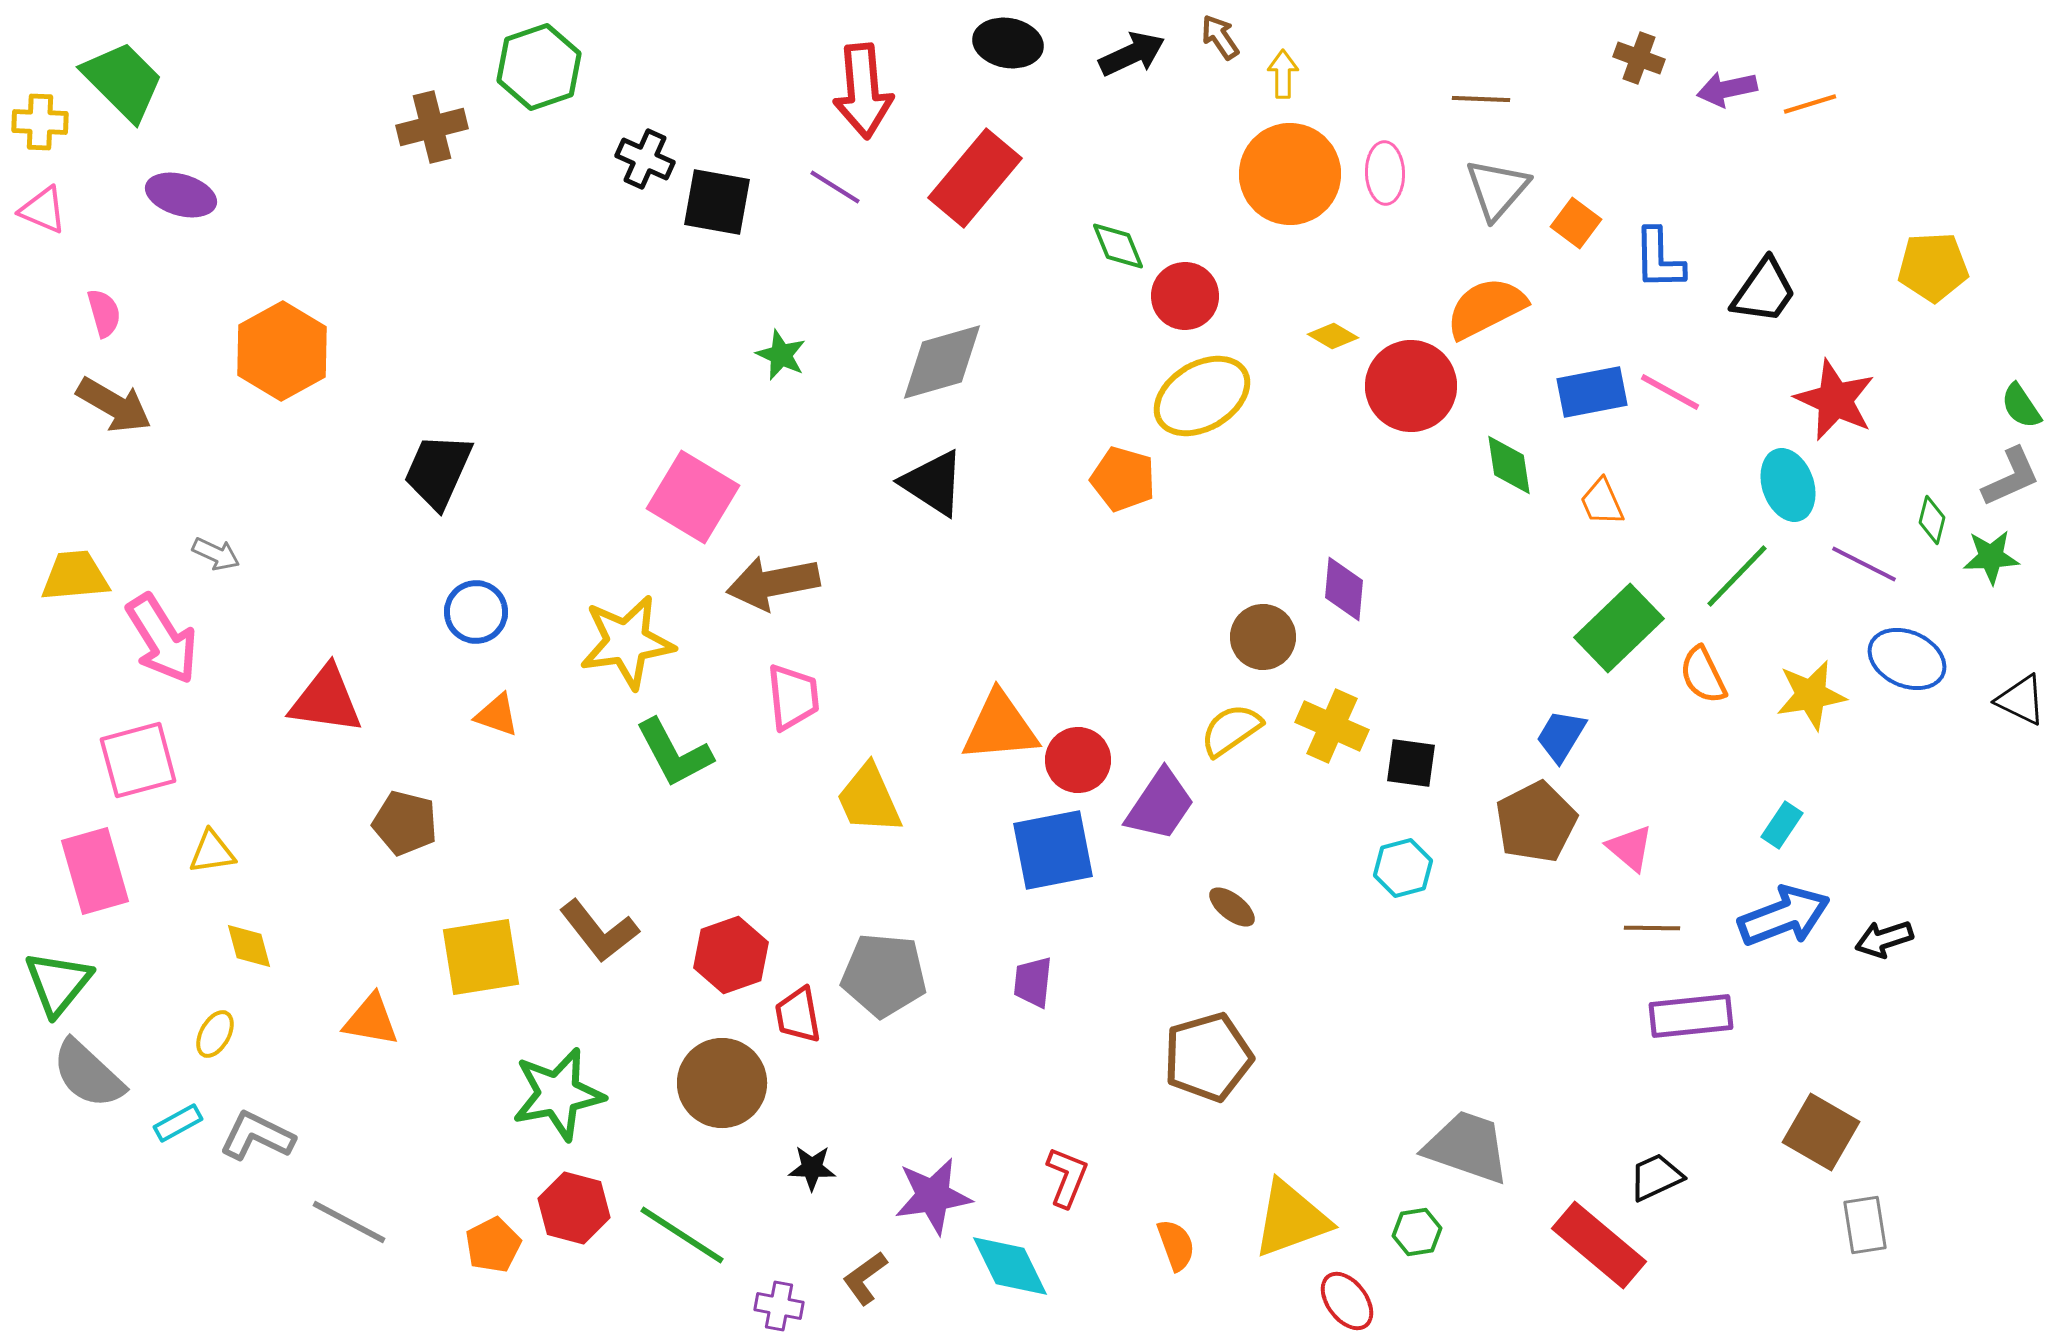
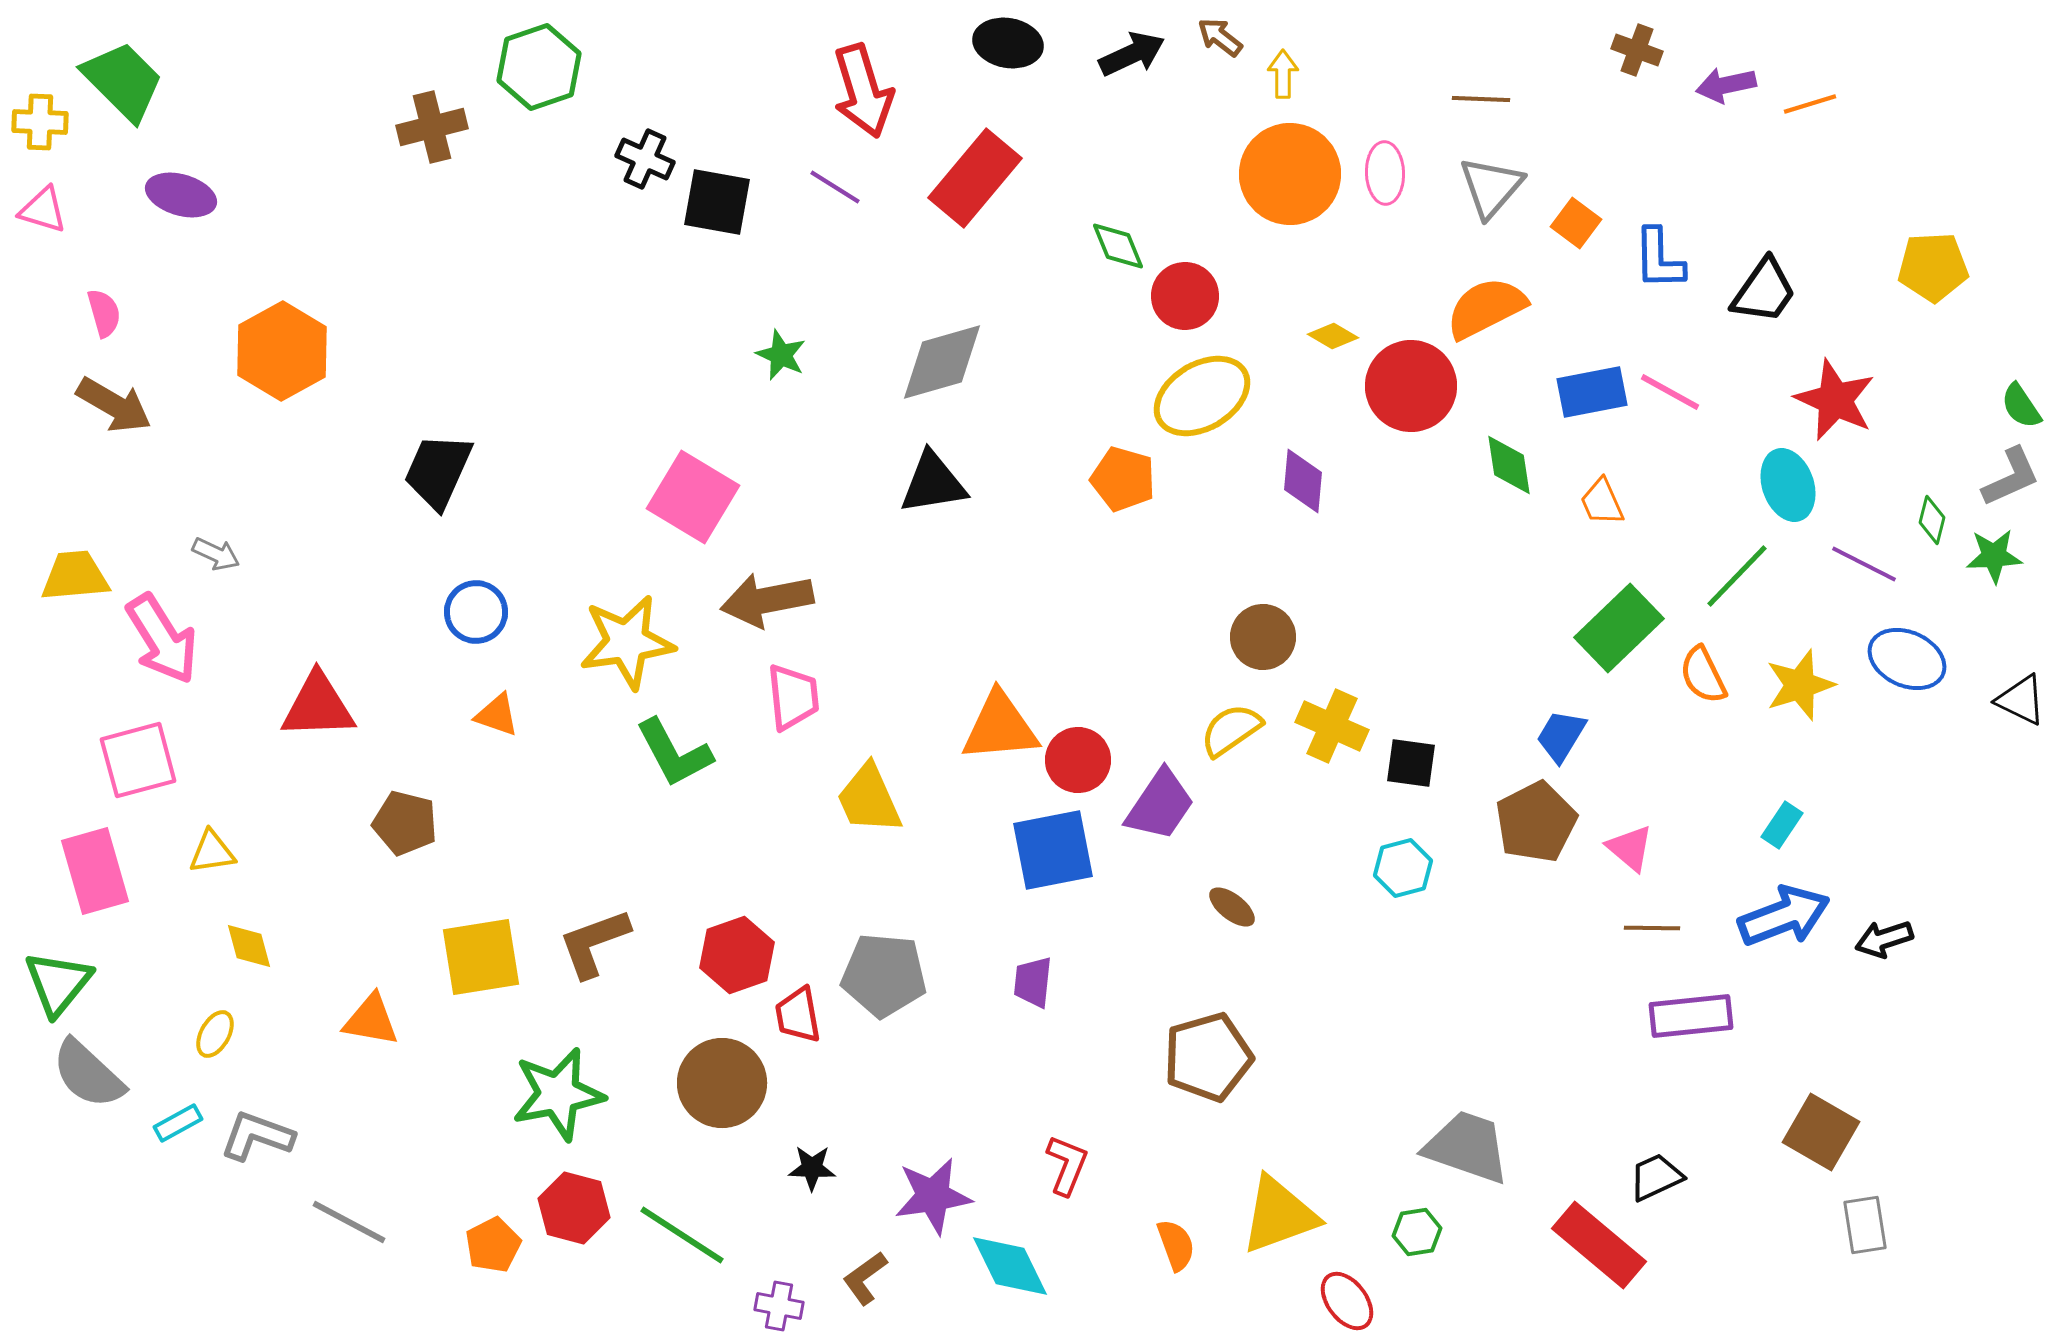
brown arrow at (1220, 37): rotated 18 degrees counterclockwise
brown cross at (1639, 58): moved 2 px left, 8 px up
purple arrow at (1727, 89): moved 1 px left, 4 px up
red arrow at (863, 91): rotated 12 degrees counterclockwise
gray triangle at (1497, 189): moved 6 px left, 2 px up
pink triangle at (43, 210): rotated 6 degrees counterclockwise
black triangle at (933, 483): rotated 42 degrees counterclockwise
green star at (1991, 557): moved 3 px right, 1 px up
brown arrow at (773, 583): moved 6 px left, 17 px down
purple diamond at (1344, 589): moved 41 px left, 108 px up
yellow star at (1811, 695): moved 11 px left, 10 px up; rotated 8 degrees counterclockwise
red triangle at (326, 700): moved 8 px left, 6 px down; rotated 10 degrees counterclockwise
brown L-shape at (599, 931): moved 5 px left, 12 px down; rotated 108 degrees clockwise
red hexagon at (731, 955): moved 6 px right
gray L-shape at (257, 1136): rotated 6 degrees counterclockwise
red L-shape at (1067, 1177): moved 12 px up
yellow triangle at (1291, 1219): moved 12 px left, 4 px up
